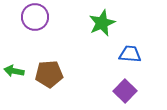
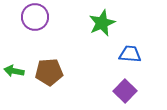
brown pentagon: moved 2 px up
